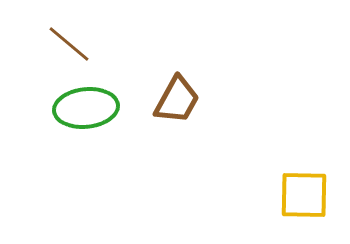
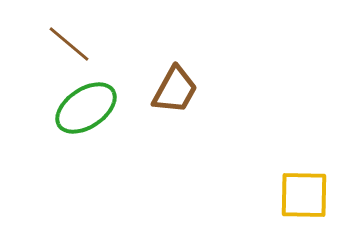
brown trapezoid: moved 2 px left, 10 px up
green ellipse: rotated 28 degrees counterclockwise
